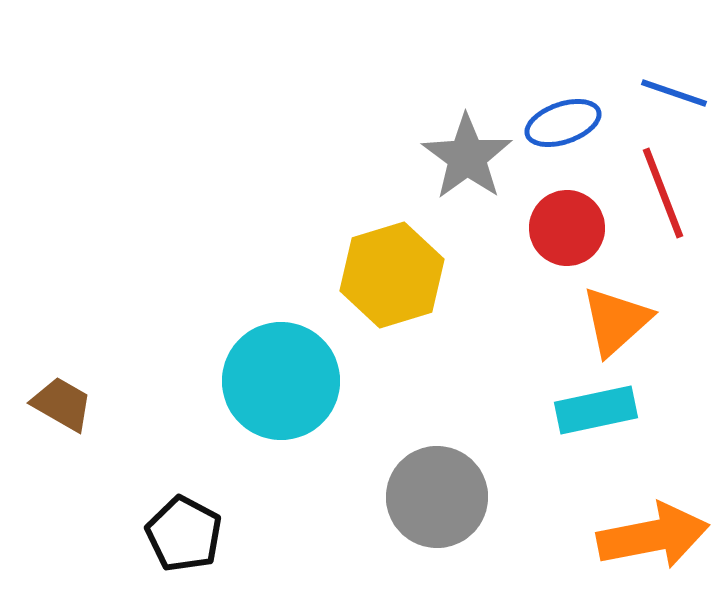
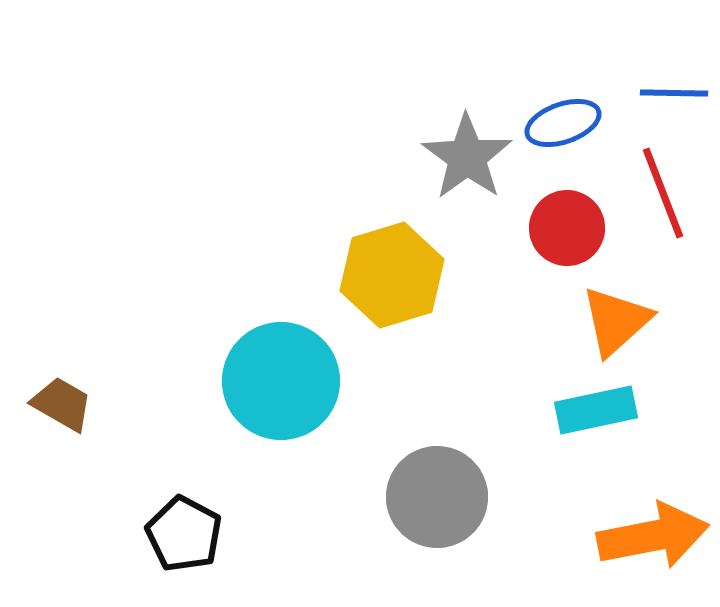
blue line: rotated 18 degrees counterclockwise
